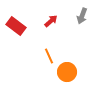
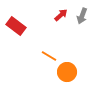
red arrow: moved 10 px right, 6 px up
orange line: rotated 35 degrees counterclockwise
